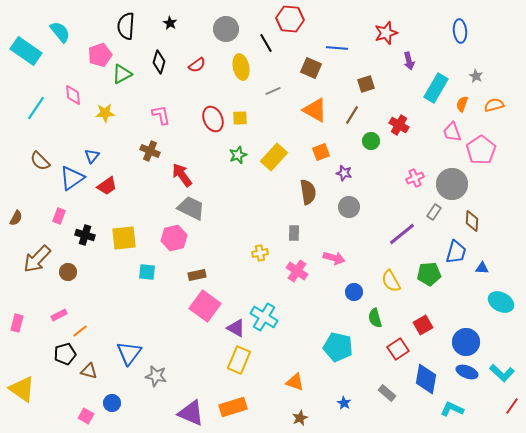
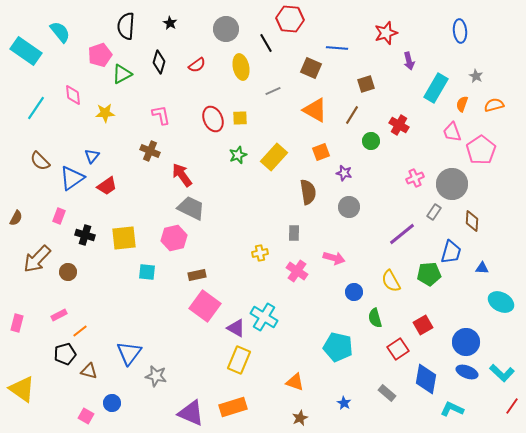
blue trapezoid at (456, 252): moved 5 px left
